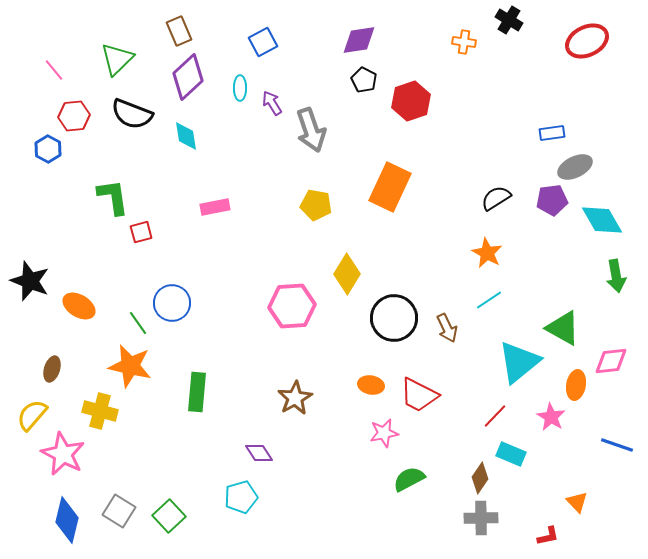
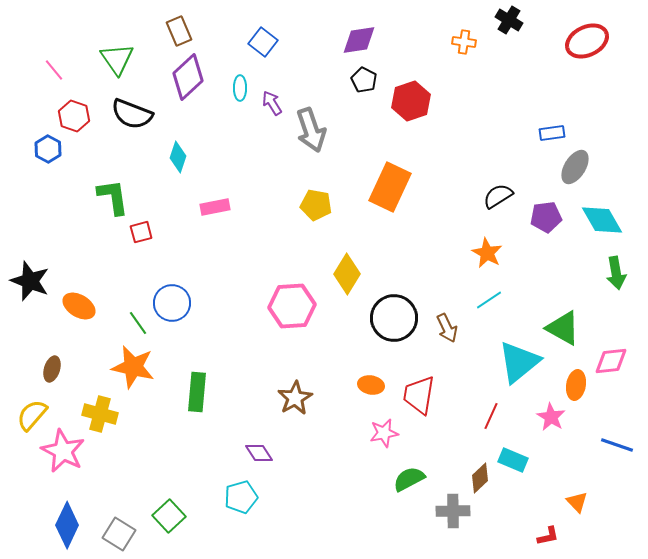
blue square at (263, 42): rotated 24 degrees counterclockwise
green triangle at (117, 59): rotated 21 degrees counterclockwise
red hexagon at (74, 116): rotated 24 degrees clockwise
cyan diamond at (186, 136): moved 8 px left, 21 px down; rotated 28 degrees clockwise
gray ellipse at (575, 167): rotated 32 degrees counterclockwise
black semicircle at (496, 198): moved 2 px right, 2 px up
purple pentagon at (552, 200): moved 6 px left, 17 px down
green arrow at (616, 276): moved 3 px up
orange star at (130, 366): moved 3 px right, 1 px down
red trapezoid at (419, 395): rotated 72 degrees clockwise
yellow cross at (100, 411): moved 3 px down
red line at (495, 416): moved 4 px left; rotated 20 degrees counterclockwise
pink star at (63, 454): moved 3 px up
cyan rectangle at (511, 454): moved 2 px right, 6 px down
brown diamond at (480, 478): rotated 12 degrees clockwise
gray square at (119, 511): moved 23 px down
gray cross at (481, 518): moved 28 px left, 7 px up
blue diamond at (67, 520): moved 5 px down; rotated 12 degrees clockwise
